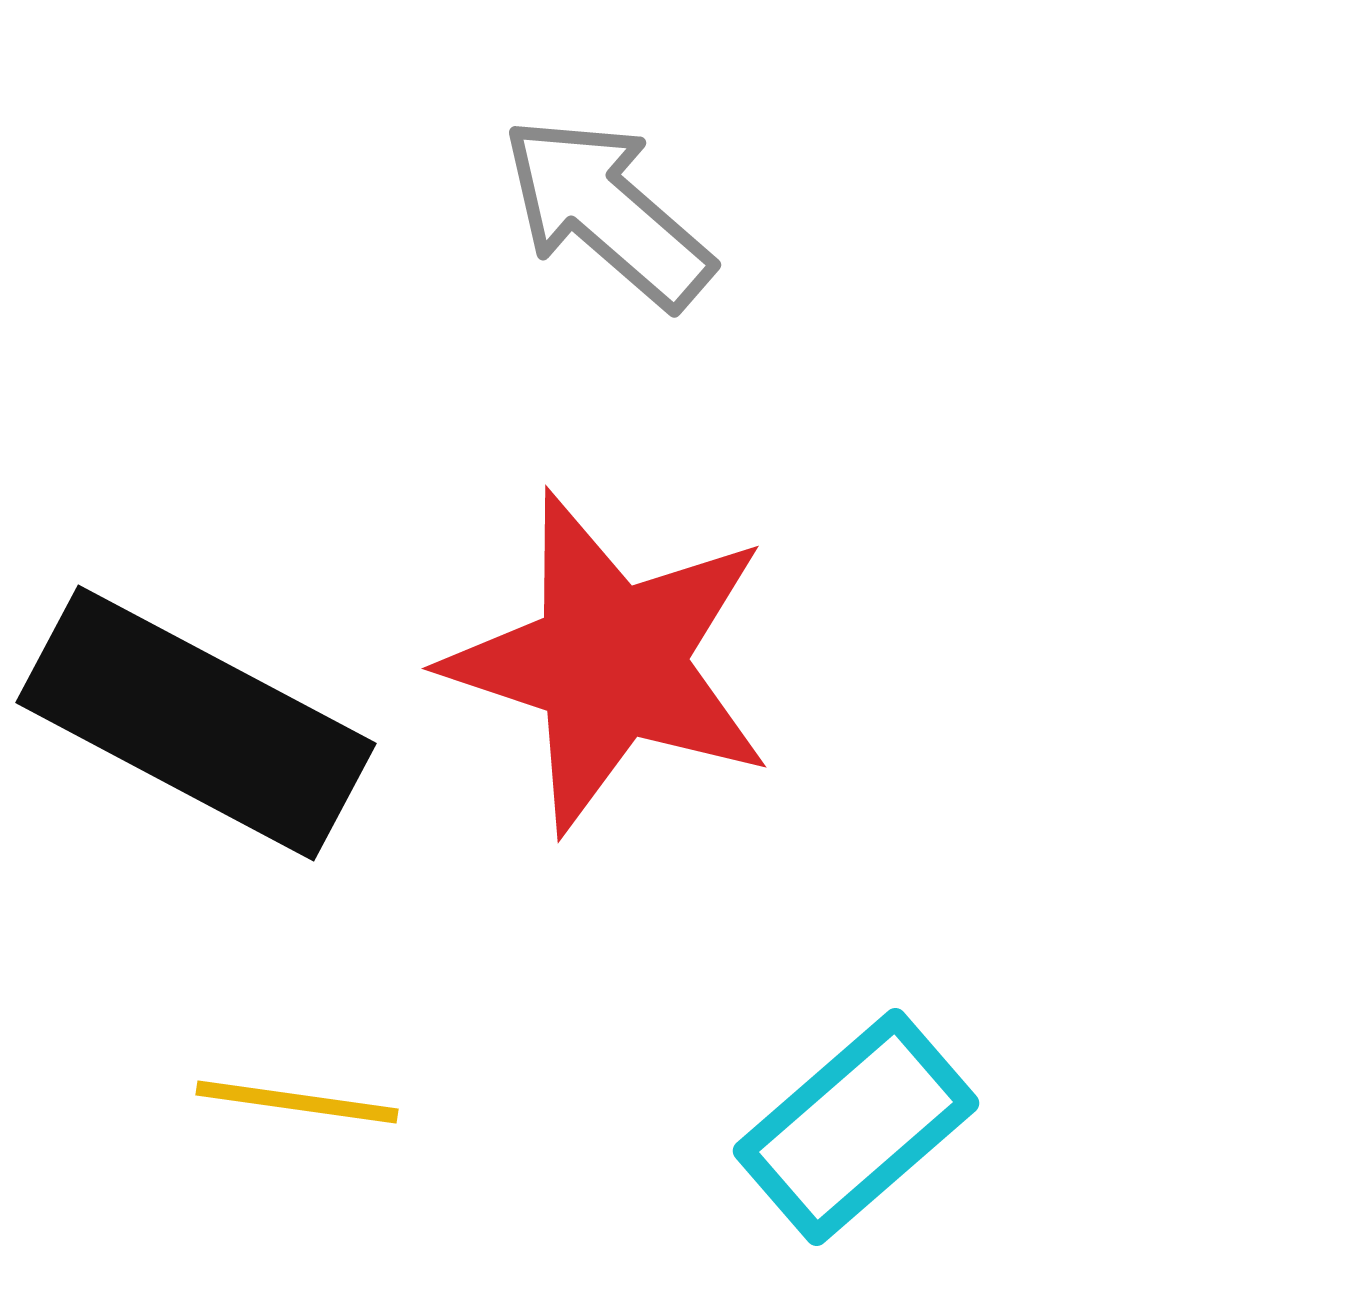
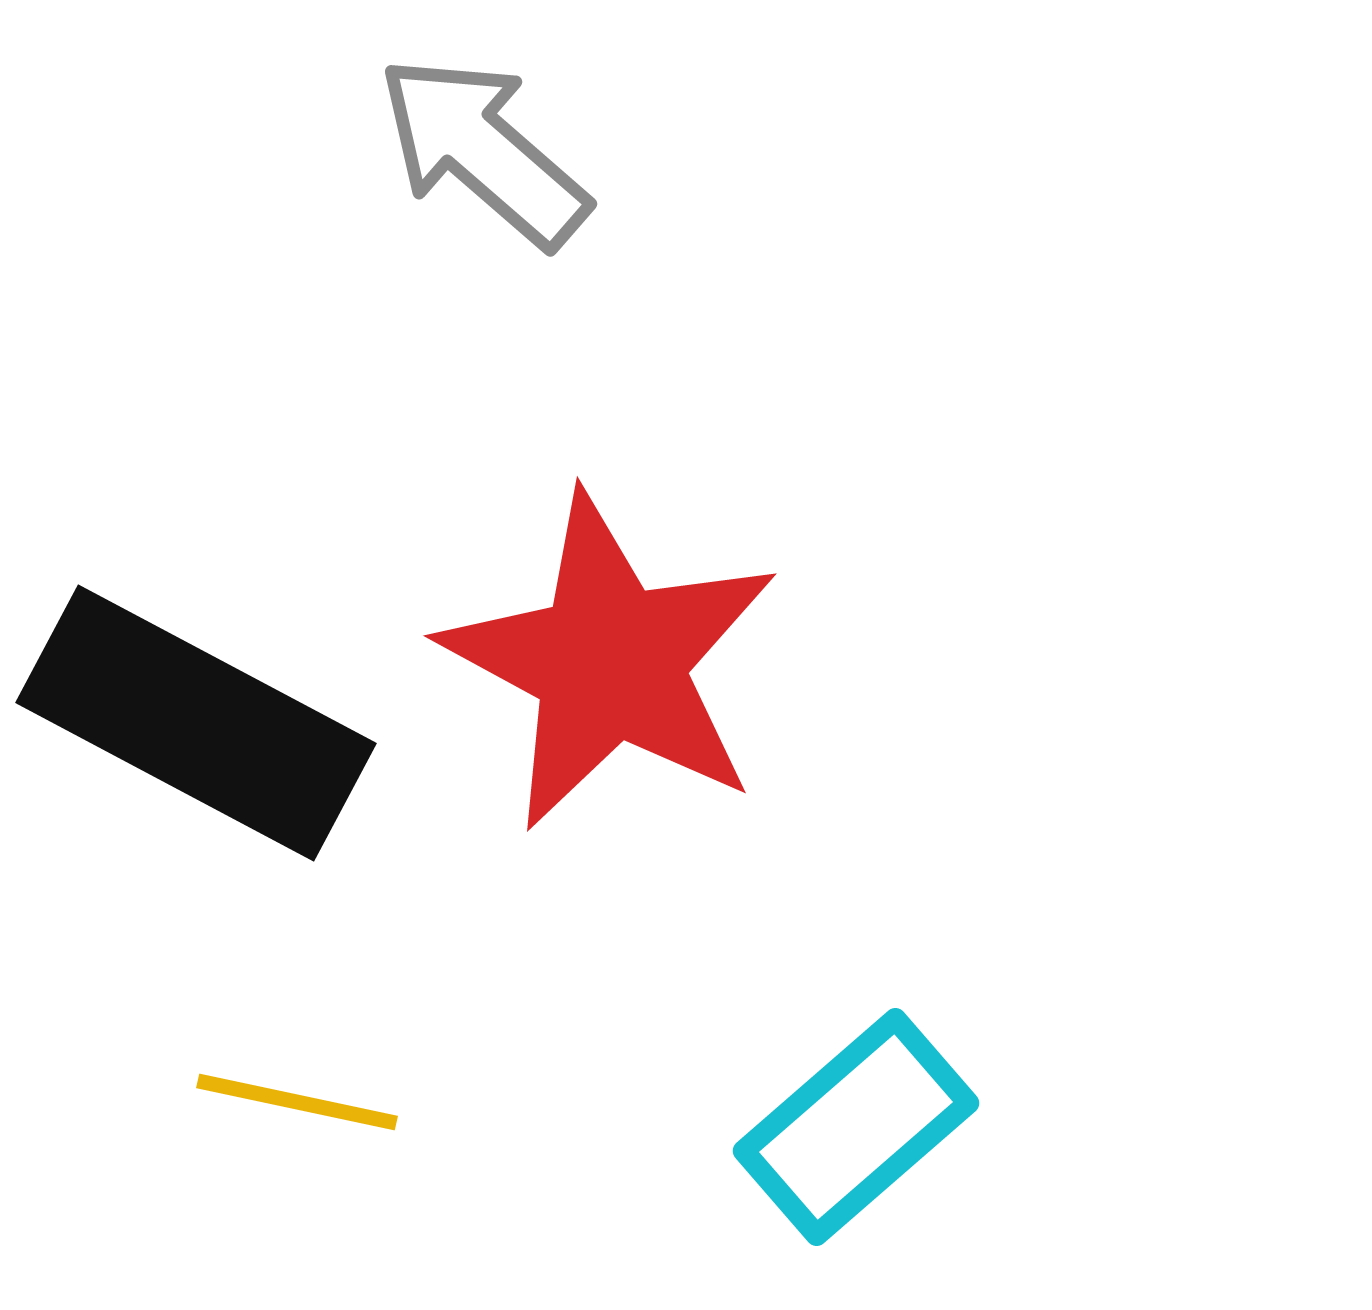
gray arrow: moved 124 px left, 61 px up
red star: rotated 10 degrees clockwise
yellow line: rotated 4 degrees clockwise
